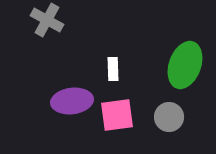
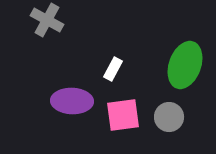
white rectangle: rotated 30 degrees clockwise
purple ellipse: rotated 9 degrees clockwise
pink square: moved 6 px right
